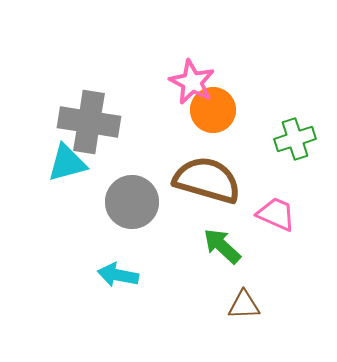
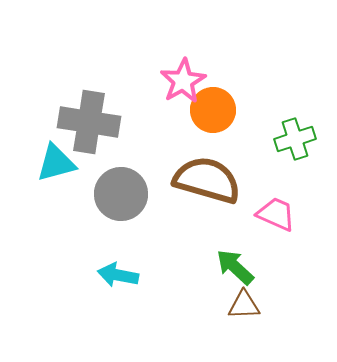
pink star: moved 9 px left, 1 px up; rotated 15 degrees clockwise
cyan triangle: moved 11 px left
gray circle: moved 11 px left, 8 px up
green arrow: moved 13 px right, 21 px down
